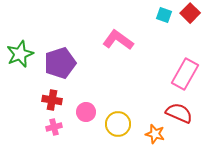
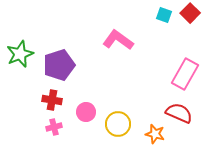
purple pentagon: moved 1 px left, 2 px down
